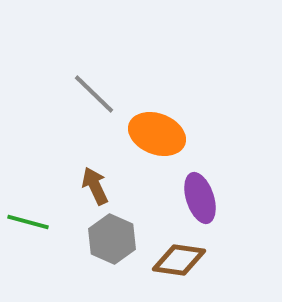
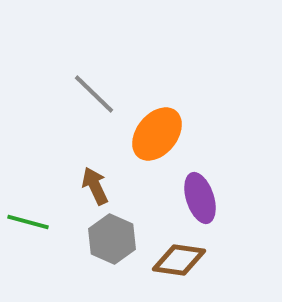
orange ellipse: rotated 72 degrees counterclockwise
